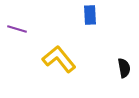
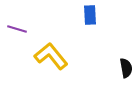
yellow L-shape: moved 8 px left, 3 px up
black semicircle: moved 2 px right
